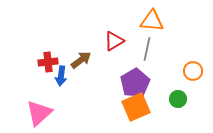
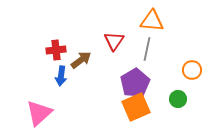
red triangle: rotated 25 degrees counterclockwise
red cross: moved 8 px right, 12 px up
orange circle: moved 1 px left, 1 px up
